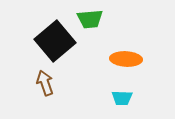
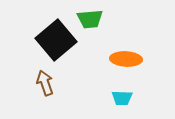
black square: moved 1 px right, 1 px up
